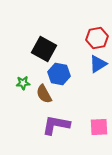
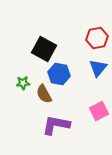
blue triangle: moved 4 px down; rotated 18 degrees counterclockwise
pink square: moved 16 px up; rotated 24 degrees counterclockwise
